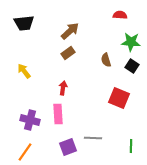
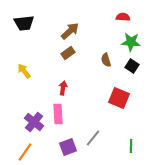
red semicircle: moved 3 px right, 2 px down
purple cross: moved 4 px right, 2 px down; rotated 24 degrees clockwise
gray line: rotated 54 degrees counterclockwise
